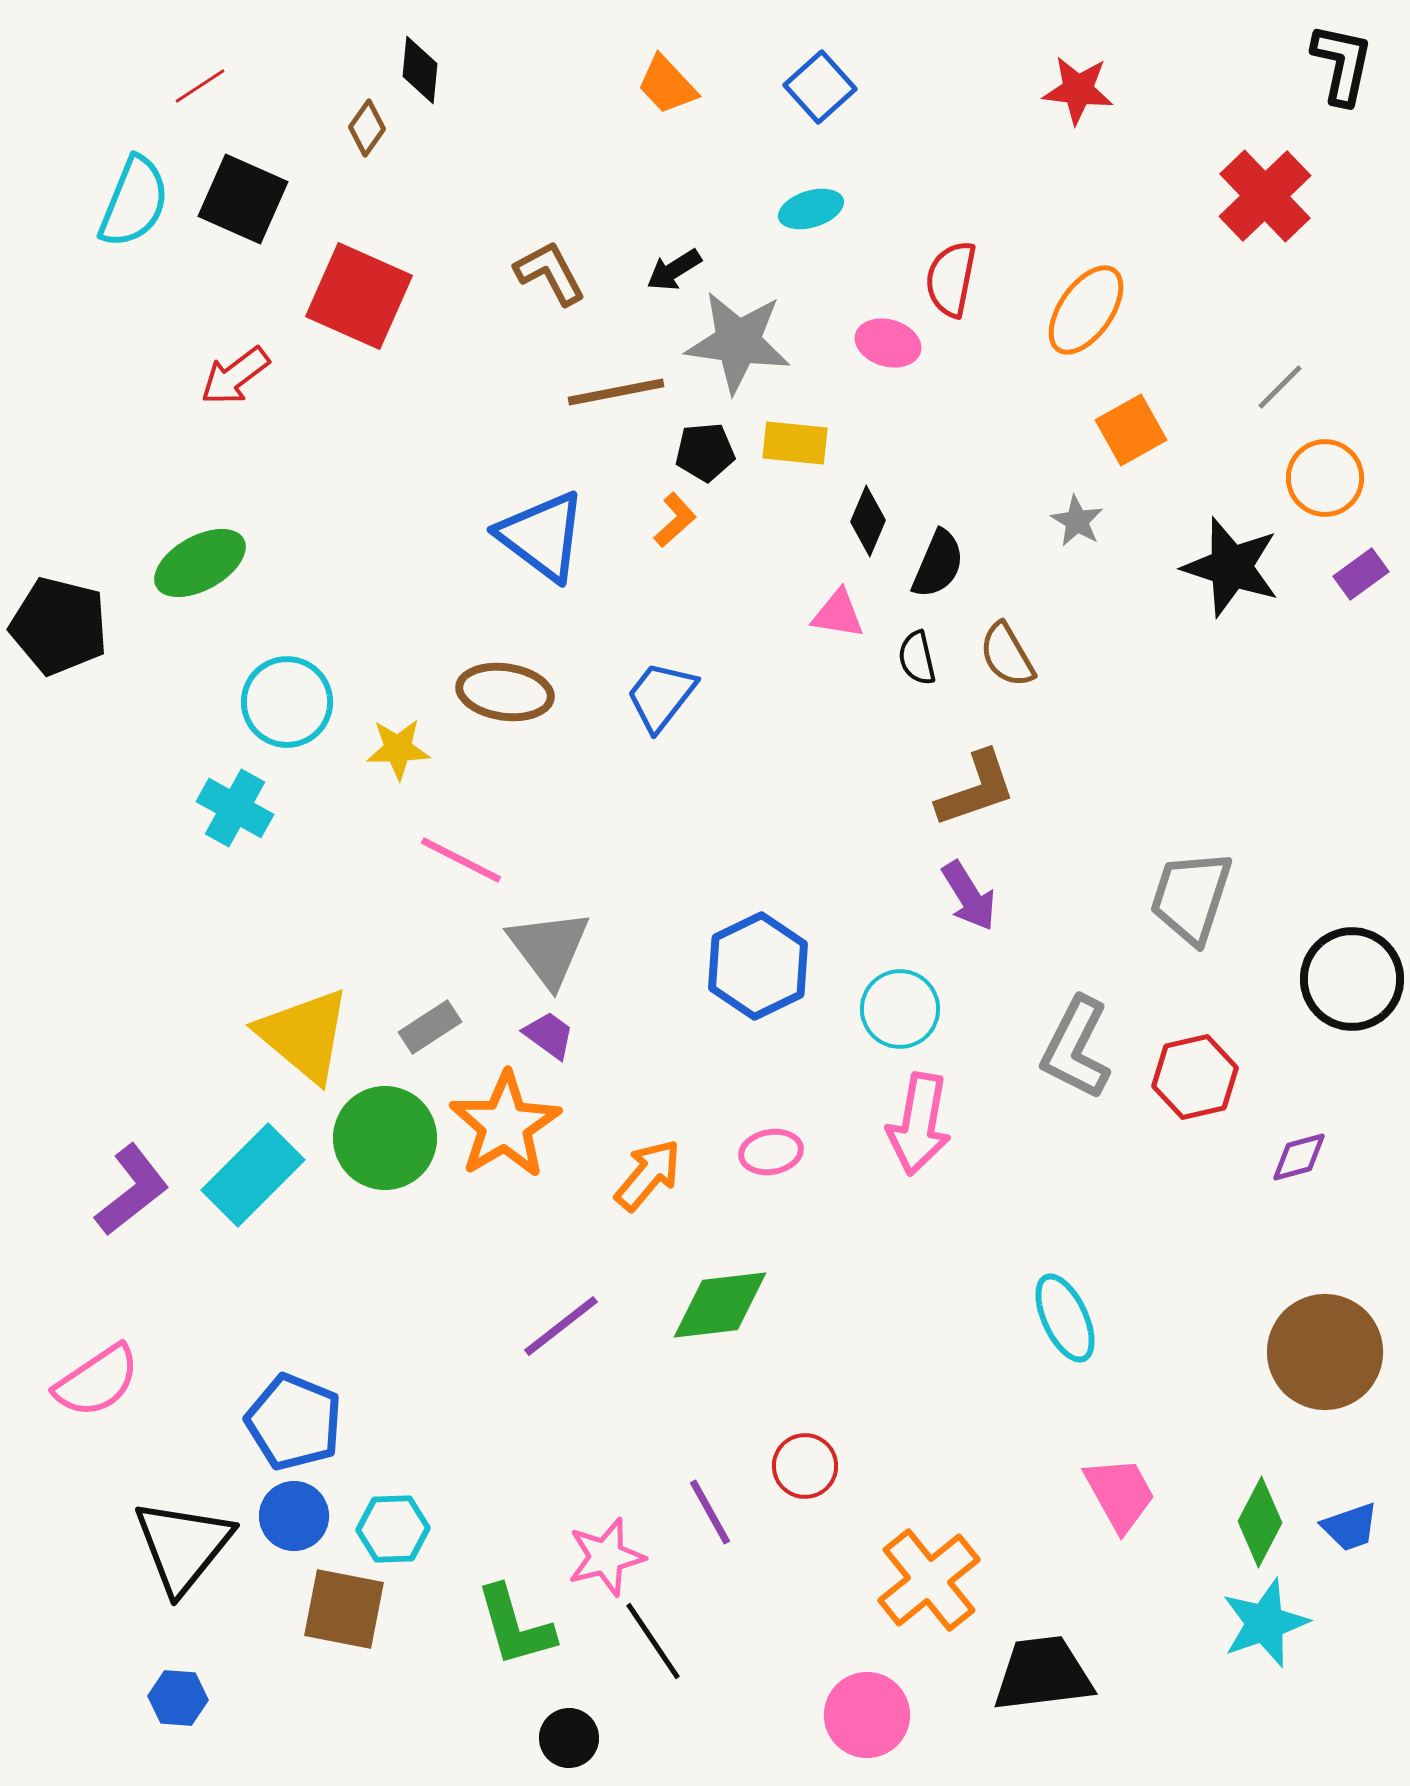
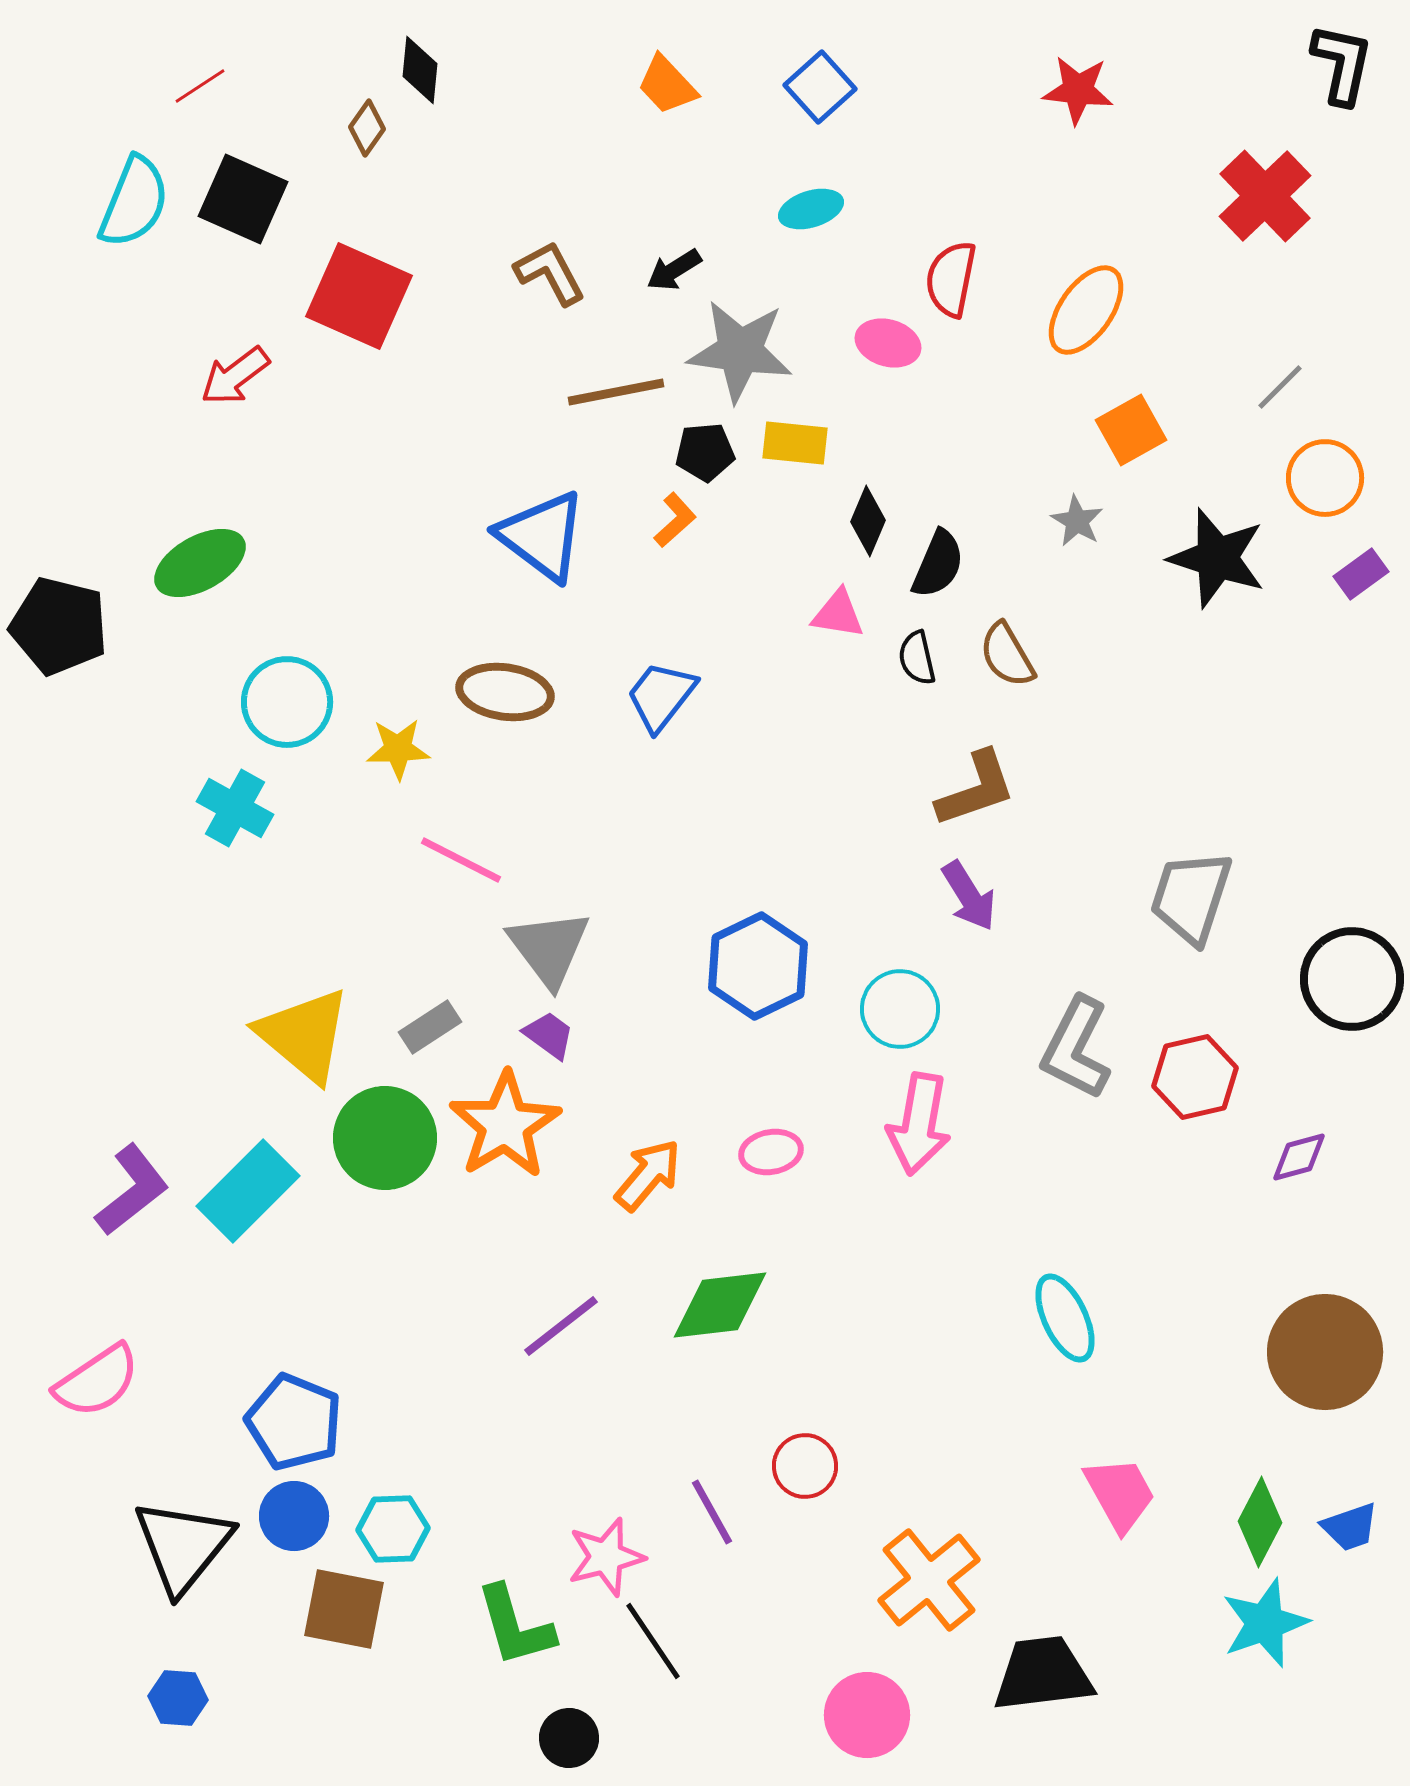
gray star at (738, 342): moved 2 px right, 9 px down
black star at (1231, 567): moved 14 px left, 9 px up
cyan rectangle at (253, 1175): moved 5 px left, 16 px down
purple line at (710, 1512): moved 2 px right
